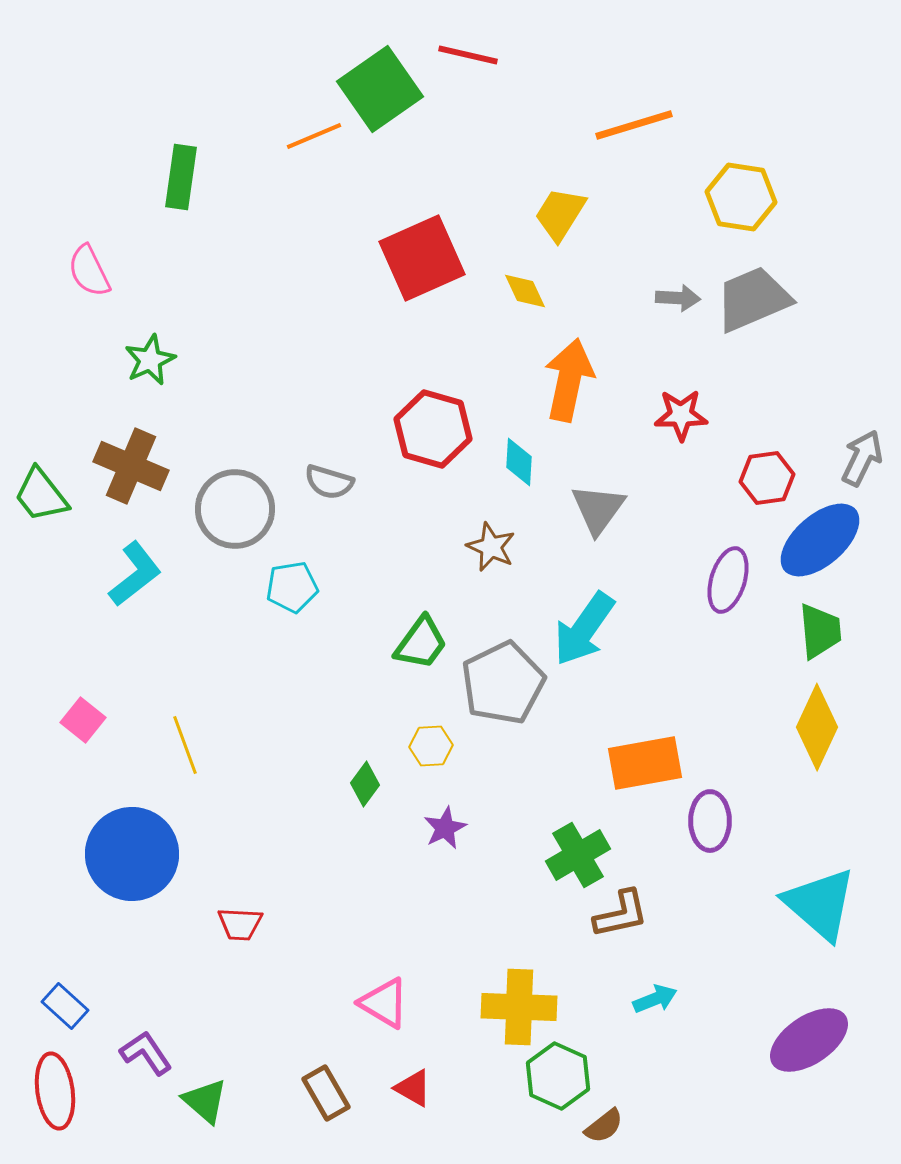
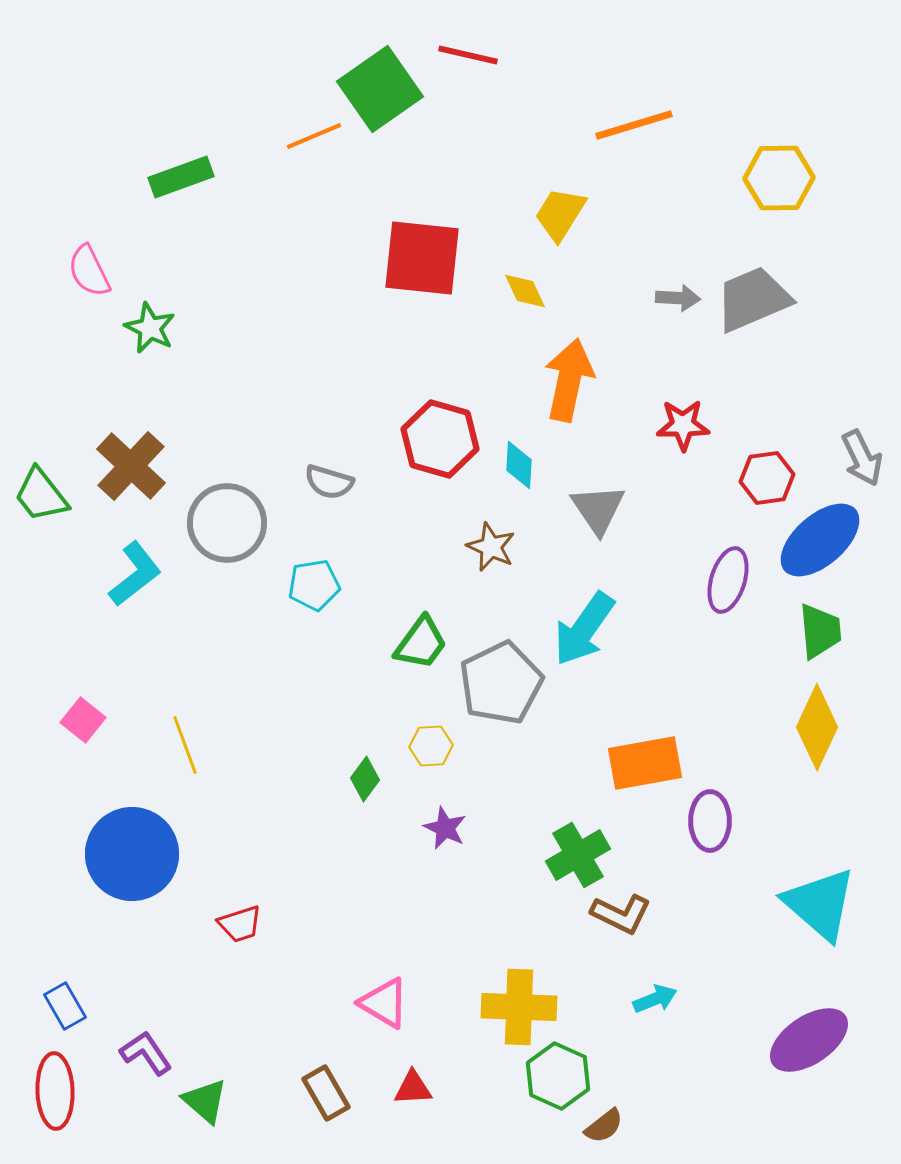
green rectangle at (181, 177): rotated 62 degrees clockwise
yellow hexagon at (741, 197): moved 38 px right, 19 px up; rotated 10 degrees counterclockwise
red square at (422, 258): rotated 30 degrees clockwise
green star at (150, 360): moved 32 px up; rotated 21 degrees counterclockwise
red star at (681, 415): moved 2 px right, 10 px down
red hexagon at (433, 429): moved 7 px right, 10 px down
gray arrow at (862, 458): rotated 128 degrees clockwise
cyan diamond at (519, 462): moved 3 px down
brown cross at (131, 466): rotated 20 degrees clockwise
gray circle at (235, 509): moved 8 px left, 14 px down
gray triangle at (598, 509): rotated 10 degrees counterclockwise
cyan pentagon at (292, 587): moved 22 px right, 2 px up
gray pentagon at (503, 683): moved 2 px left
green diamond at (365, 784): moved 5 px up
purple star at (445, 828): rotated 21 degrees counterclockwise
brown L-shape at (621, 914): rotated 38 degrees clockwise
red trapezoid at (240, 924): rotated 21 degrees counterclockwise
blue rectangle at (65, 1006): rotated 18 degrees clockwise
red triangle at (413, 1088): rotated 33 degrees counterclockwise
red ellipse at (55, 1091): rotated 6 degrees clockwise
